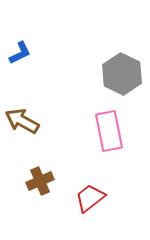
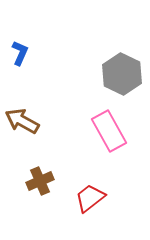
blue L-shape: rotated 40 degrees counterclockwise
pink rectangle: rotated 18 degrees counterclockwise
